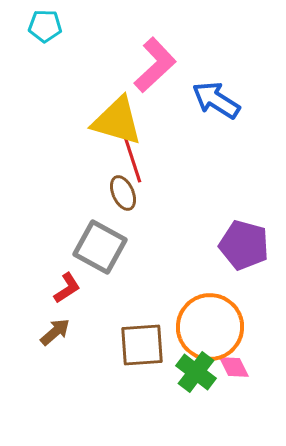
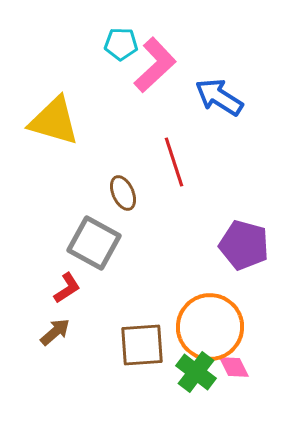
cyan pentagon: moved 76 px right, 18 px down
blue arrow: moved 3 px right, 3 px up
yellow triangle: moved 63 px left
red line: moved 42 px right, 4 px down
gray square: moved 6 px left, 4 px up
